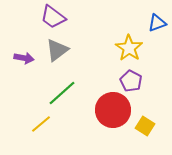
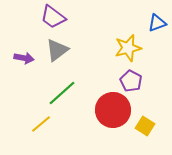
yellow star: moved 1 px left; rotated 24 degrees clockwise
